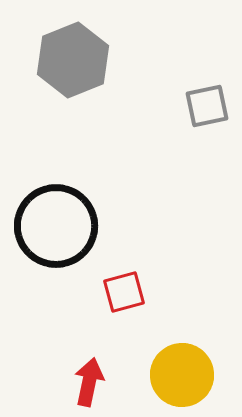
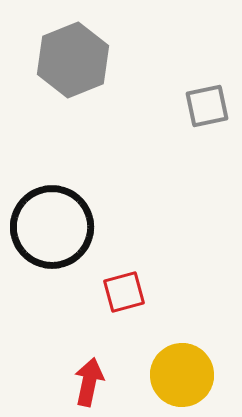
black circle: moved 4 px left, 1 px down
